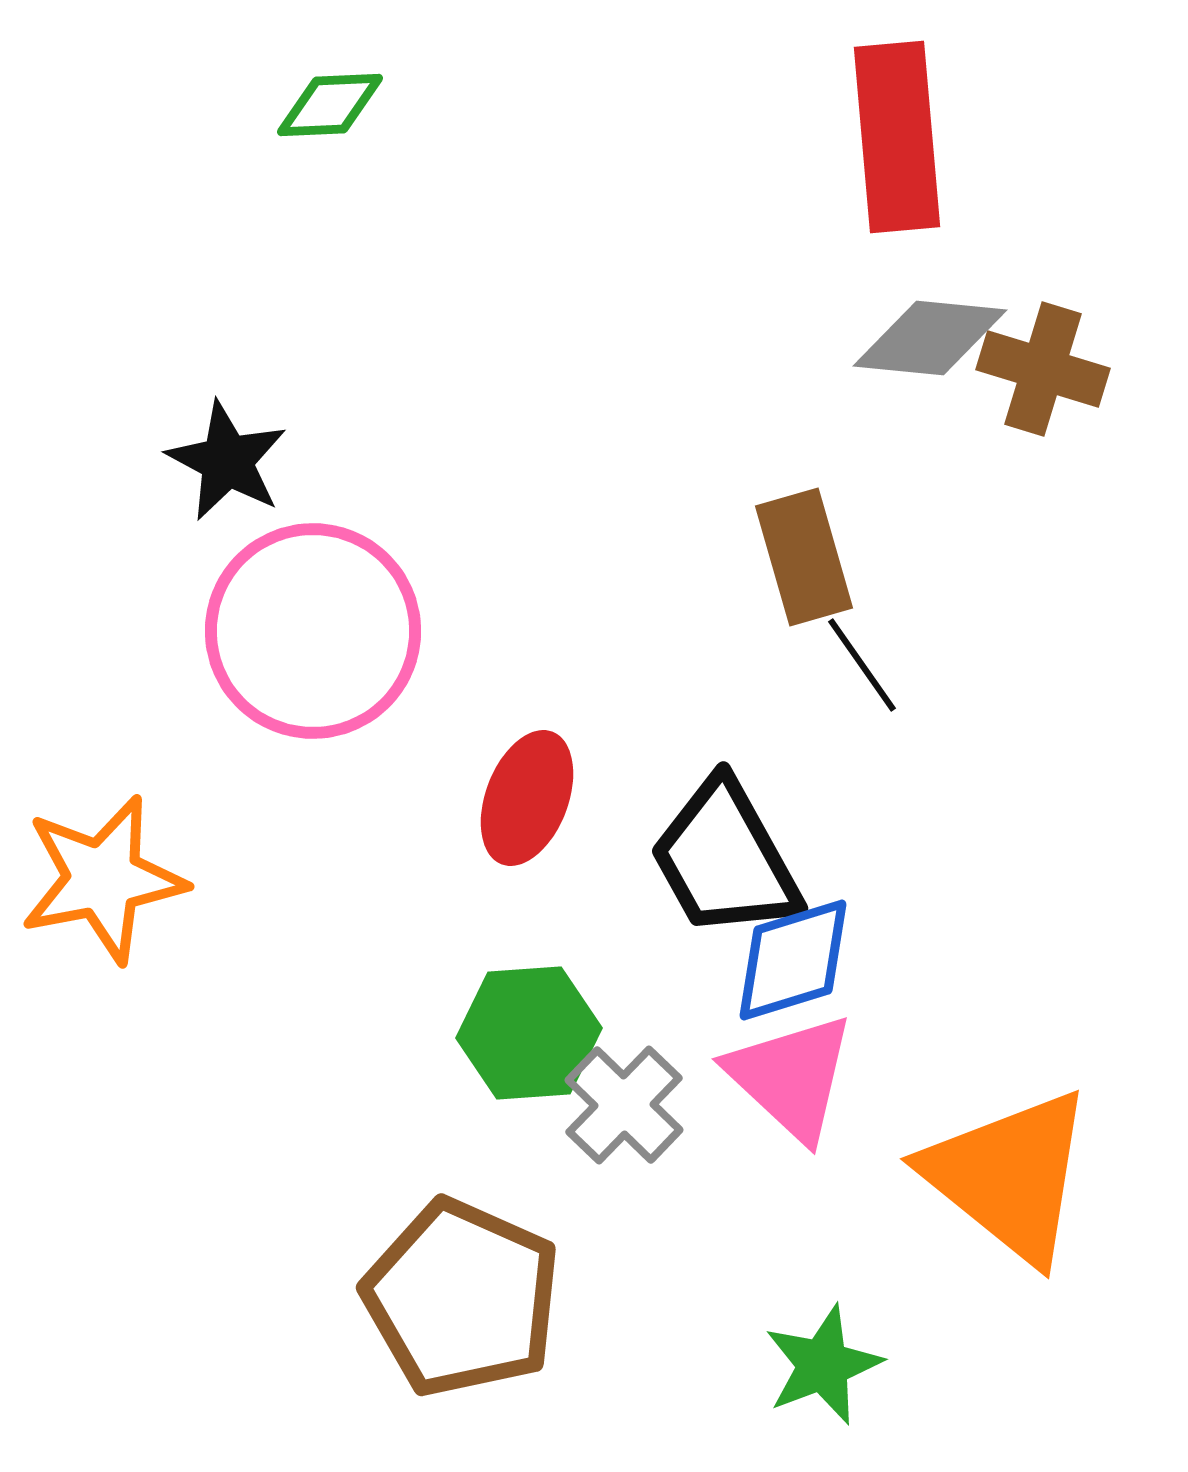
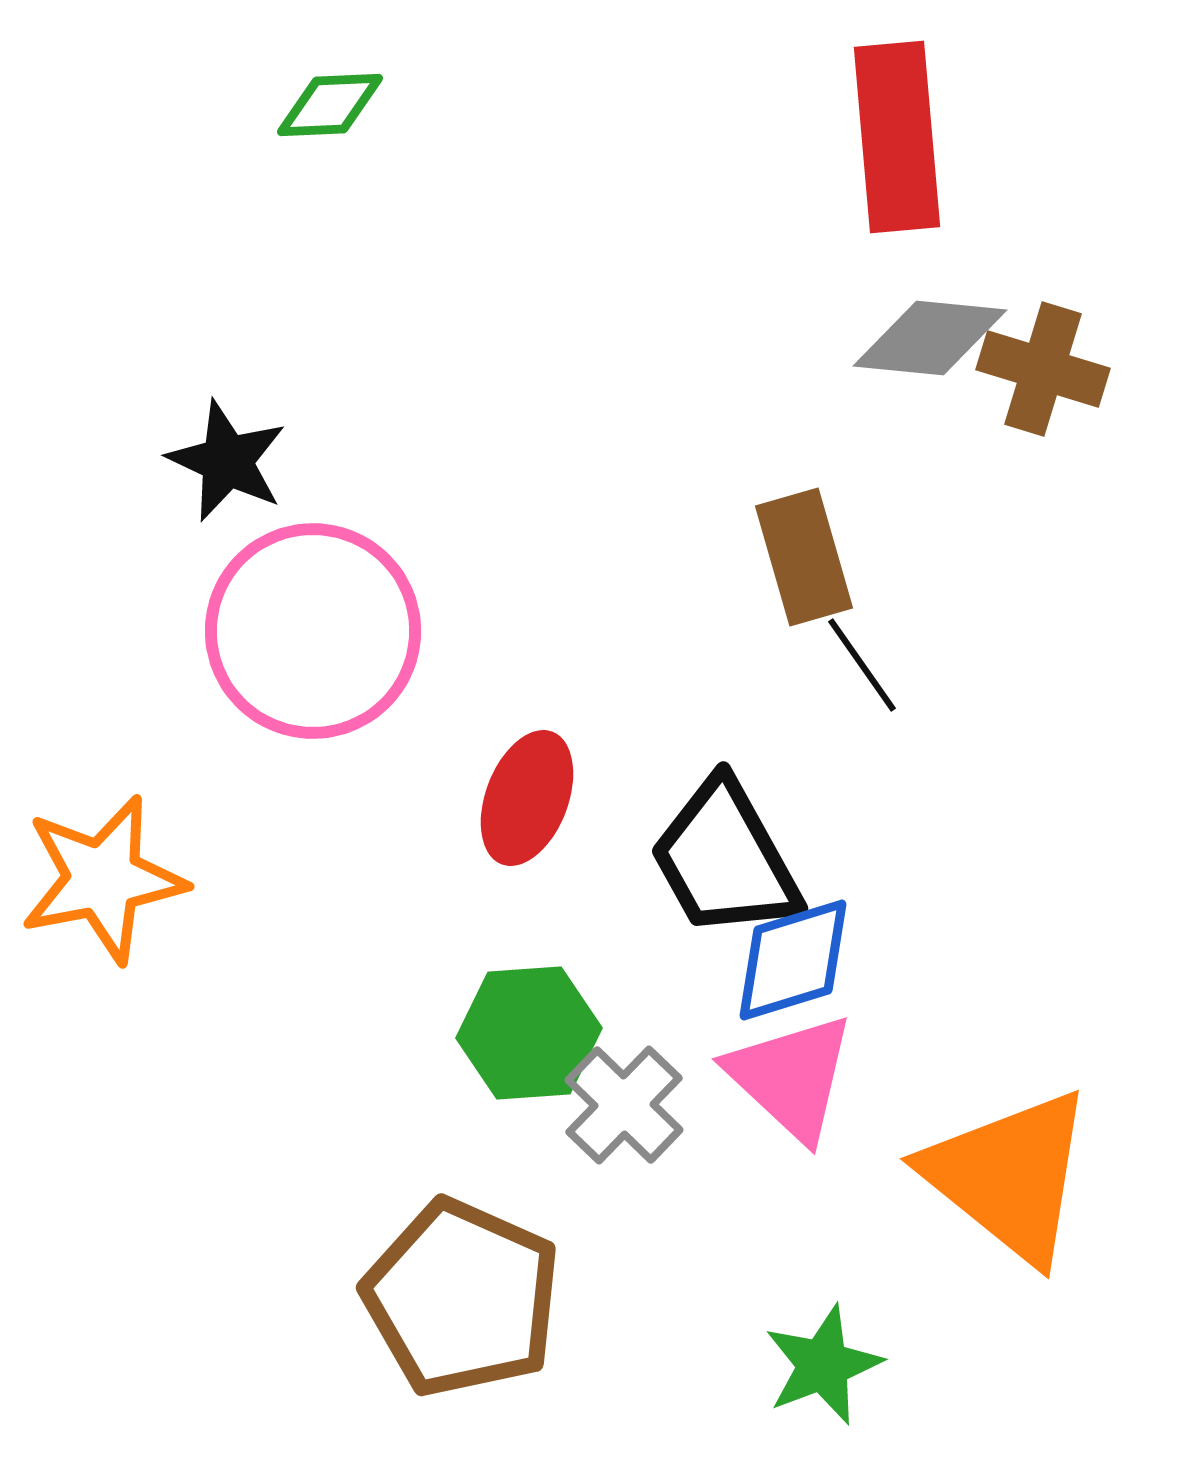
black star: rotated 3 degrees counterclockwise
